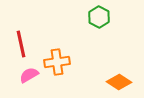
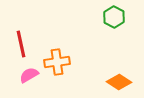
green hexagon: moved 15 px right
